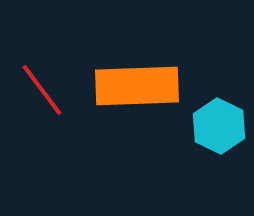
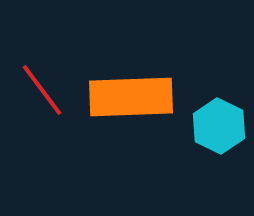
orange rectangle: moved 6 px left, 11 px down
